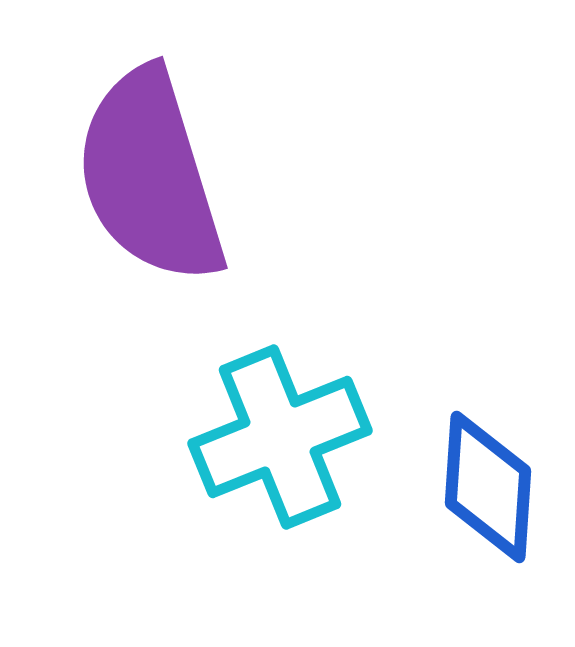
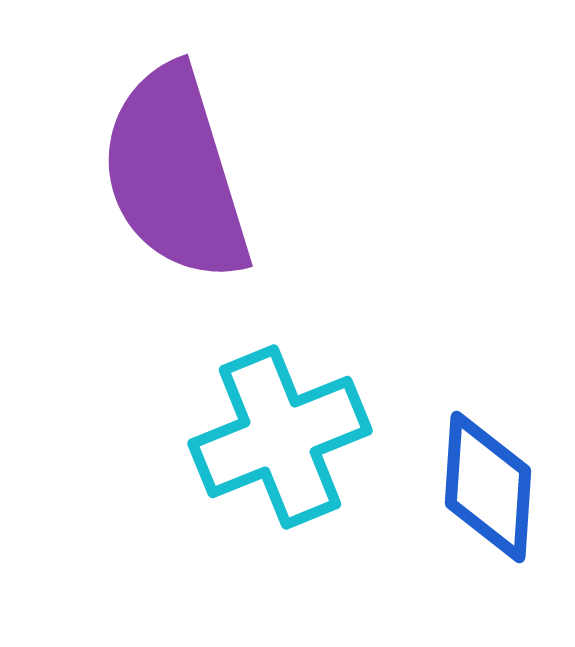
purple semicircle: moved 25 px right, 2 px up
